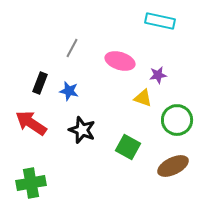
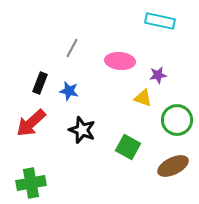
pink ellipse: rotated 12 degrees counterclockwise
red arrow: rotated 76 degrees counterclockwise
